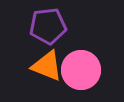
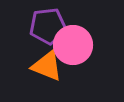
pink circle: moved 8 px left, 25 px up
